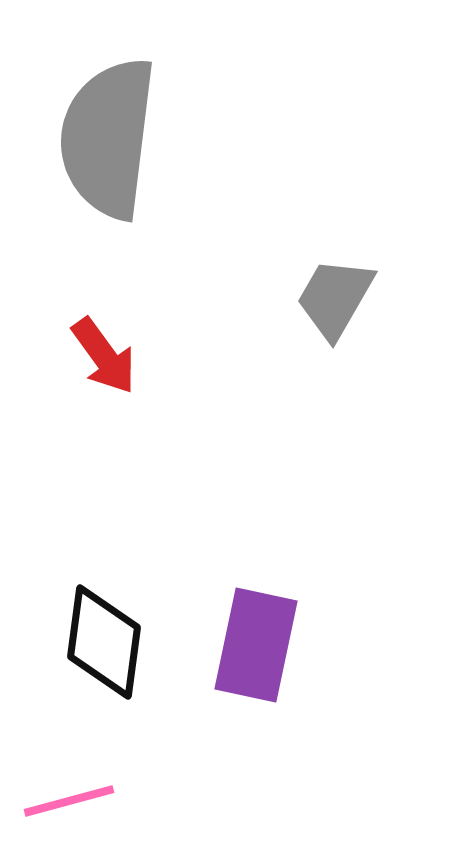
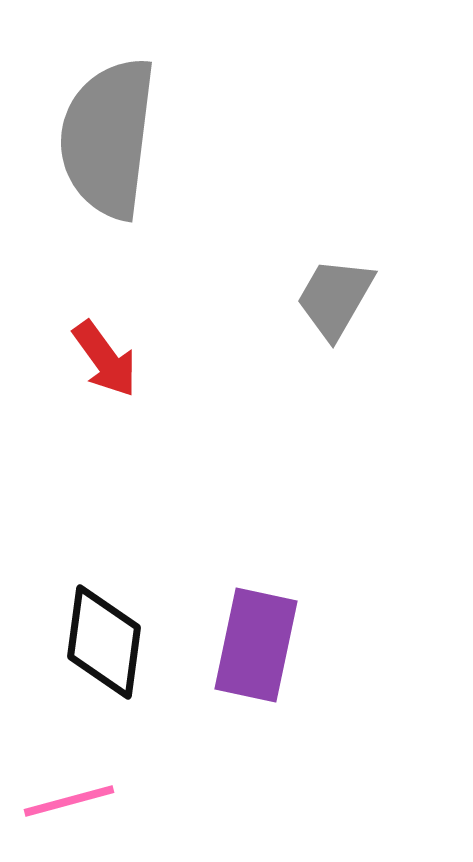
red arrow: moved 1 px right, 3 px down
